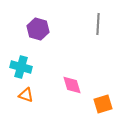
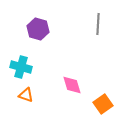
orange square: rotated 18 degrees counterclockwise
